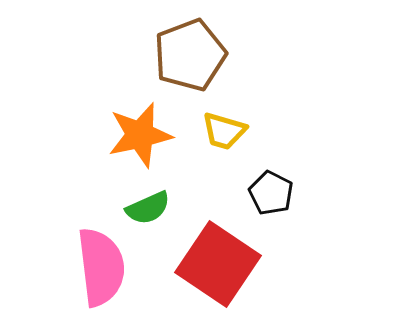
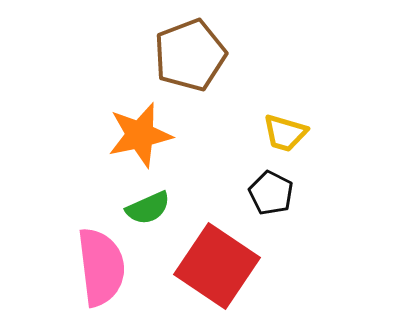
yellow trapezoid: moved 61 px right, 2 px down
red square: moved 1 px left, 2 px down
